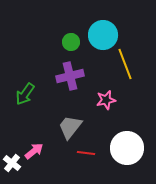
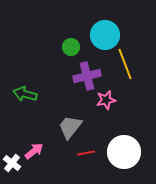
cyan circle: moved 2 px right
green circle: moved 5 px down
purple cross: moved 17 px right
green arrow: rotated 70 degrees clockwise
white circle: moved 3 px left, 4 px down
red line: rotated 18 degrees counterclockwise
